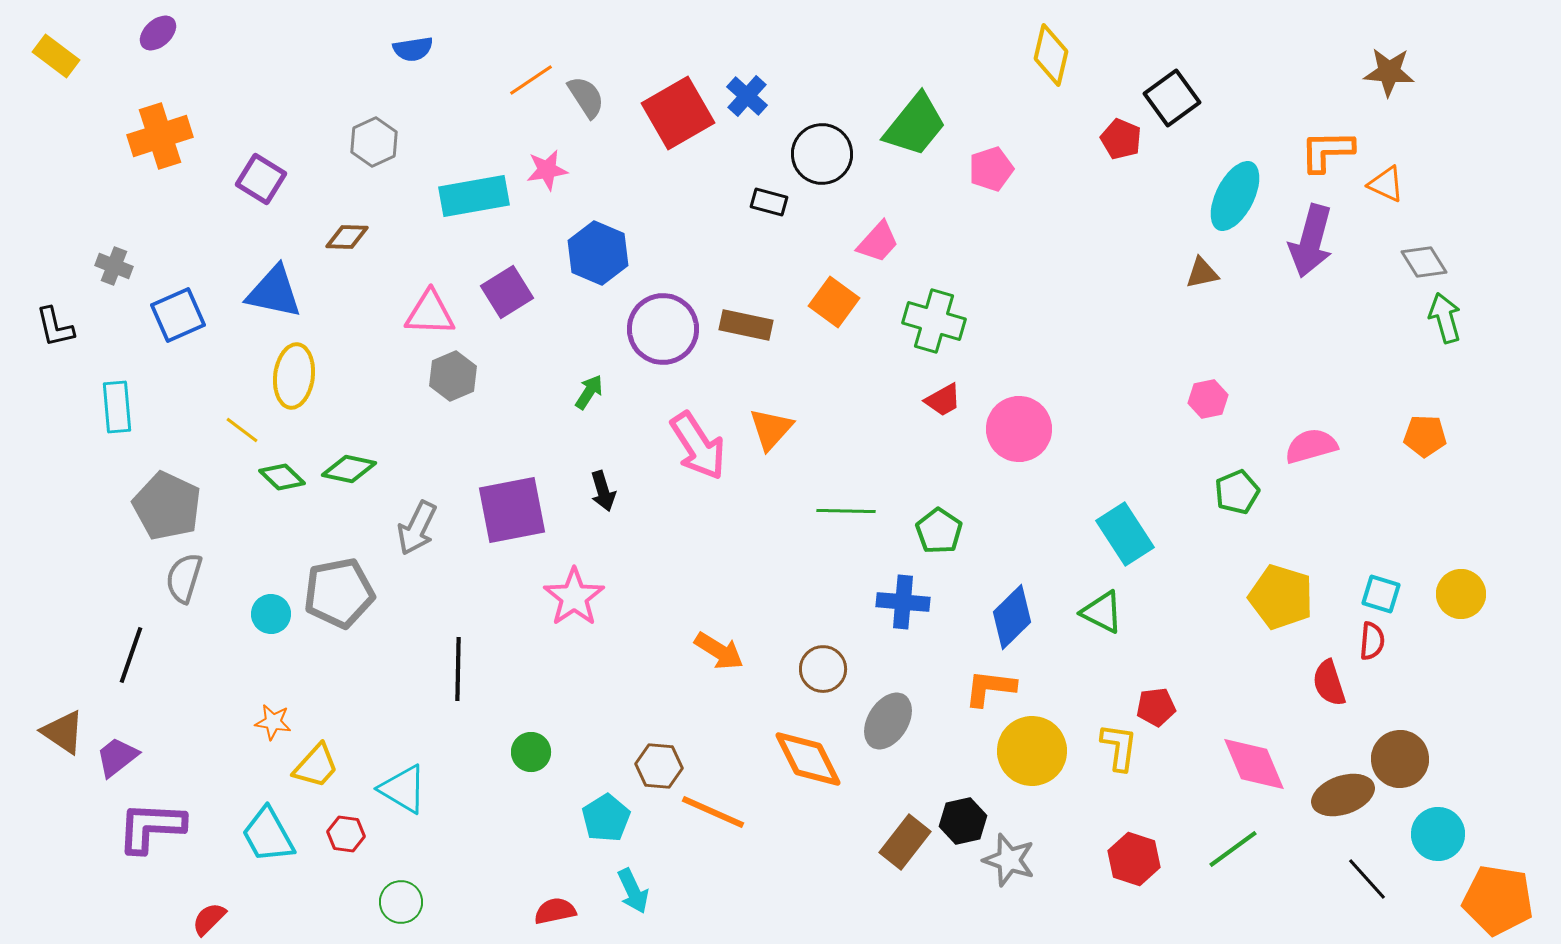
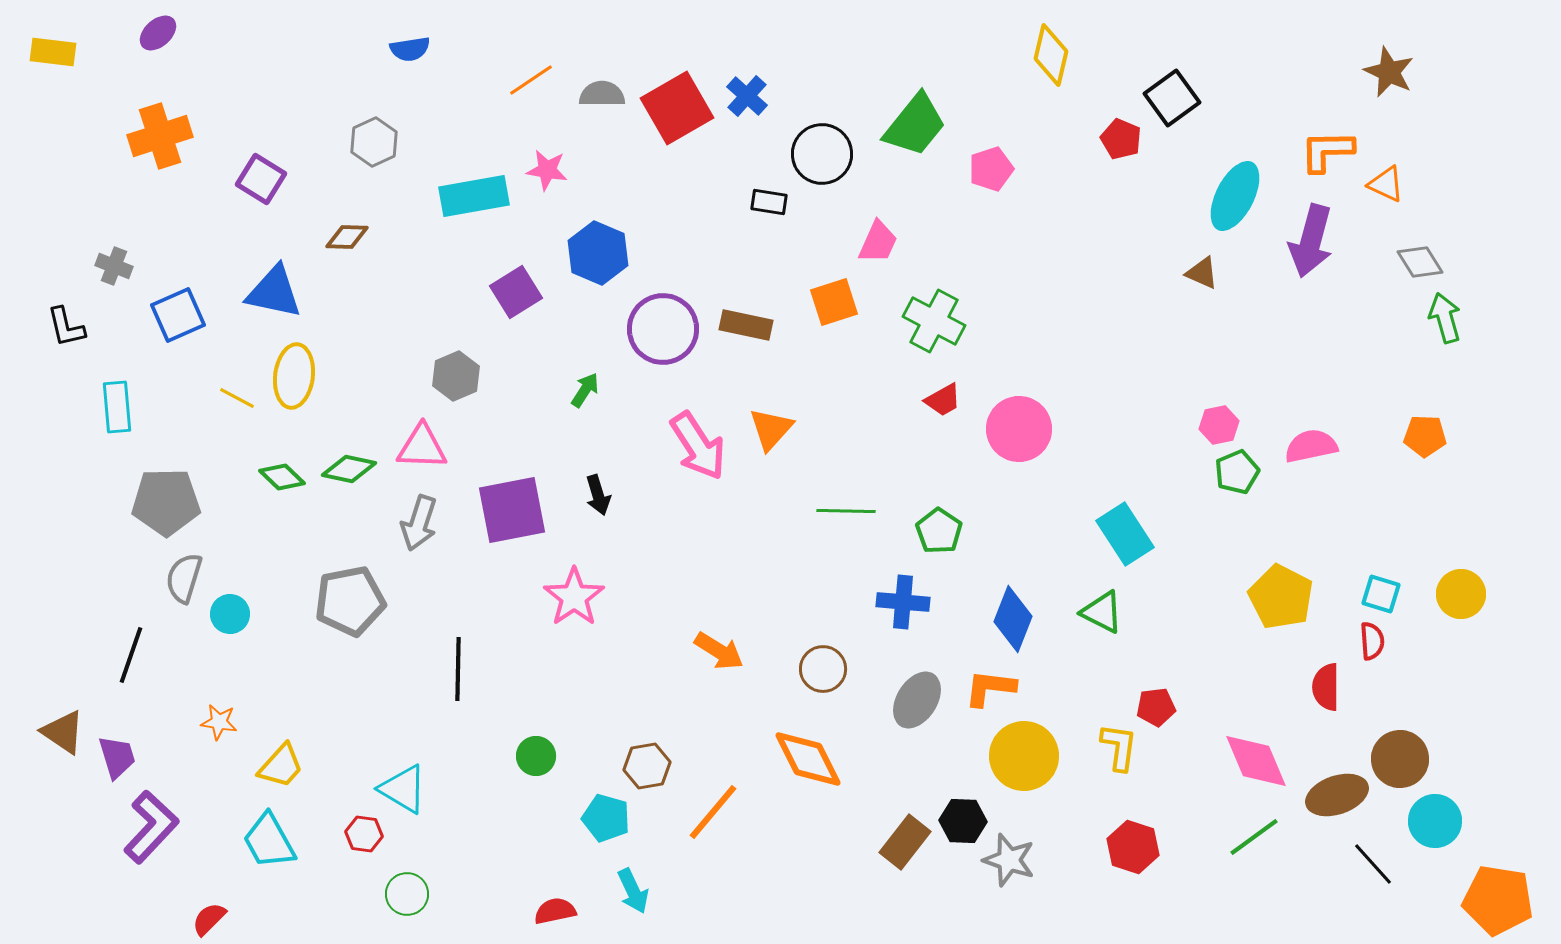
blue semicircle at (413, 49): moved 3 px left
yellow rectangle at (56, 56): moved 3 px left, 4 px up; rotated 30 degrees counterclockwise
brown star at (1389, 72): rotated 21 degrees clockwise
gray semicircle at (586, 97): moved 16 px right, 3 px up; rotated 57 degrees counterclockwise
red square at (678, 113): moved 1 px left, 5 px up
pink star at (547, 170): rotated 18 degrees clockwise
black rectangle at (769, 202): rotated 6 degrees counterclockwise
pink trapezoid at (878, 242): rotated 18 degrees counterclockwise
gray diamond at (1424, 262): moved 4 px left
brown triangle at (1202, 273): rotated 36 degrees clockwise
purple square at (507, 292): moved 9 px right
orange square at (834, 302): rotated 36 degrees clockwise
pink triangle at (430, 313): moved 8 px left, 134 px down
green cross at (934, 321): rotated 12 degrees clockwise
black L-shape at (55, 327): moved 11 px right
gray hexagon at (453, 376): moved 3 px right
green arrow at (589, 392): moved 4 px left, 2 px up
pink hexagon at (1208, 399): moved 11 px right, 26 px down
yellow line at (242, 430): moved 5 px left, 32 px up; rotated 9 degrees counterclockwise
pink semicircle at (1311, 446): rotated 4 degrees clockwise
black arrow at (603, 491): moved 5 px left, 4 px down
green pentagon at (1237, 492): moved 20 px up
gray pentagon at (167, 506): moved 1 px left, 4 px up; rotated 26 degrees counterclockwise
gray arrow at (417, 528): moved 2 px right, 5 px up; rotated 8 degrees counterclockwise
gray pentagon at (339, 593): moved 11 px right, 8 px down
yellow pentagon at (1281, 597): rotated 10 degrees clockwise
cyan circle at (271, 614): moved 41 px left
blue diamond at (1012, 617): moved 1 px right, 2 px down; rotated 24 degrees counterclockwise
red semicircle at (1372, 641): rotated 9 degrees counterclockwise
red semicircle at (1329, 683): moved 3 px left, 4 px down; rotated 18 degrees clockwise
gray ellipse at (888, 721): moved 29 px right, 21 px up
orange star at (273, 722): moved 54 px left
yellow circle at (1032, 751): moved 8 px left, 5 px down
green circle at (531, 752): moved 5 px right, 4 px down
purple trapezoid at (117, 757): rotated 111 degrees clockwise
pink diamond at (1254, 764): moved 2 px right, 3 px up
yellow trapezoid at (316, 766): moved 35 px left
brown hexagon at (659, 766): moved 12 px left; rotated 15 degrees counterclockwise
brown ellipse at (1343, 795): moved 6 px left
orange line at (713, 812): rotated 74 degrees counterclockwise
cyan pentagon at (606, 818): rotated 24 degrees counterclockwise
black hexagon at (963, 821): rotated 15 degrees clockwise
purple L-shape at (151, 827): rotated 130 degrees clockwise
red hexagon at (346, 834): moved 18 px right
cyan circle at (1438, 834): moved 3 px left, 13 px up
cyan trapezoid at (268, 835): moved 1 px right, 6 px down
green line at (1233, 849): moved 21 px right, 12 px up
red hexagon at (1134, 859): moved 1 px left, 12 px up
black line at (1367, 879): moved 6 px right, 15 px up
green circle at (401, 902): moved 6 px right, 8 px up
